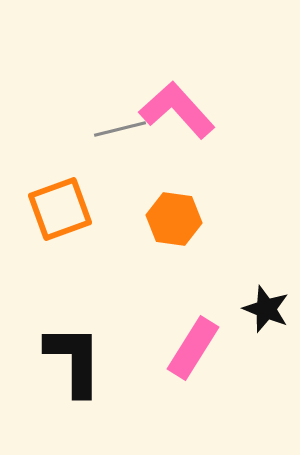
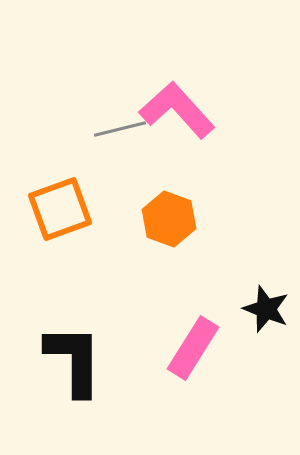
orange hexagon: moved 5 px left; rotated 12 degrees clockwise
